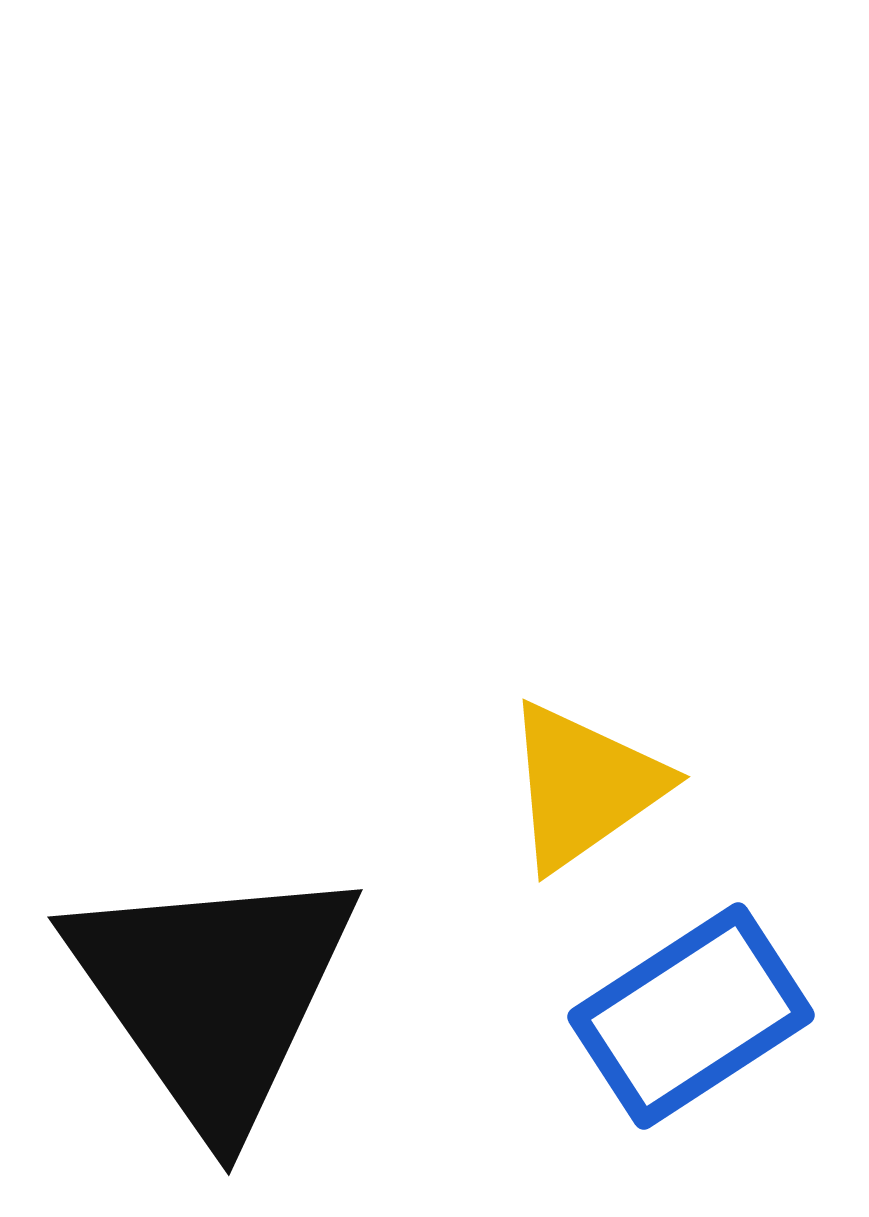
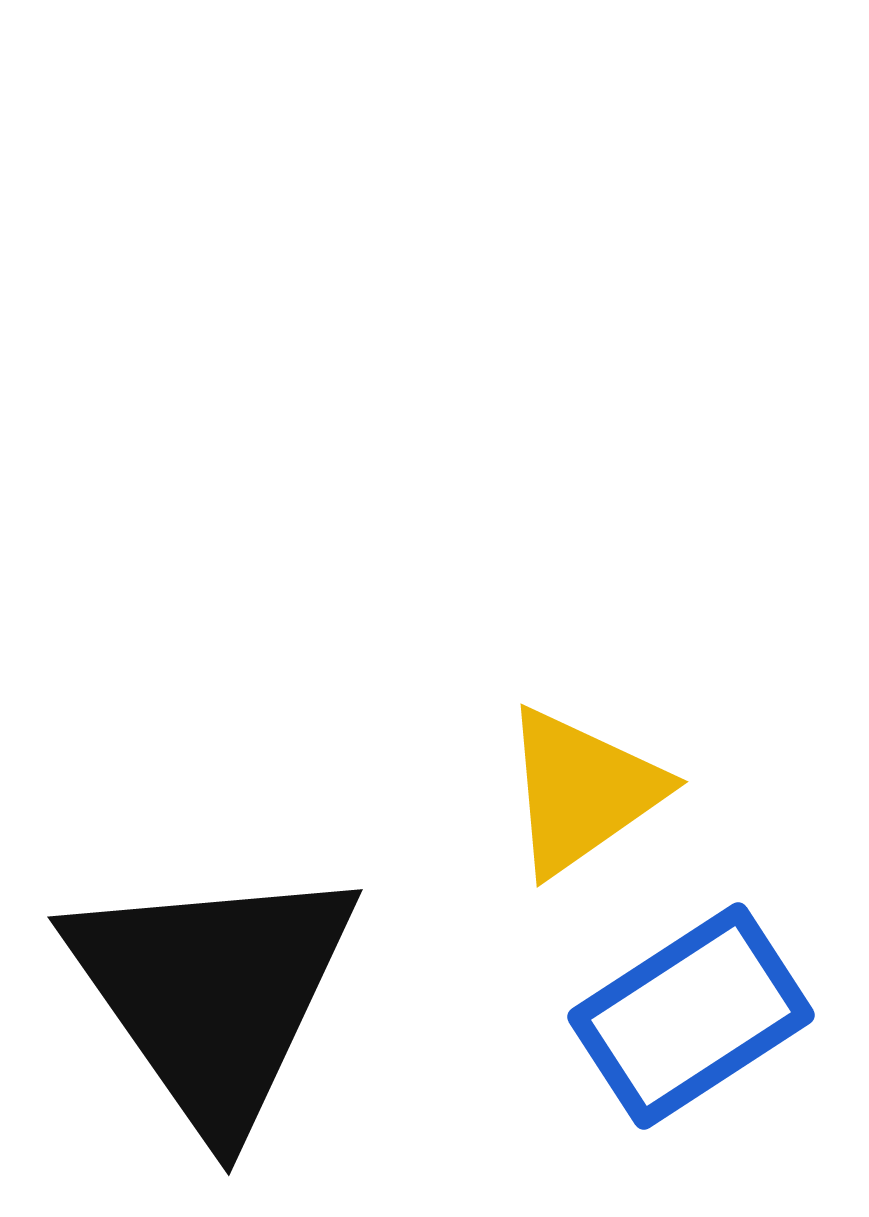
yellow triangle: moved 2 px left, 5 px down
